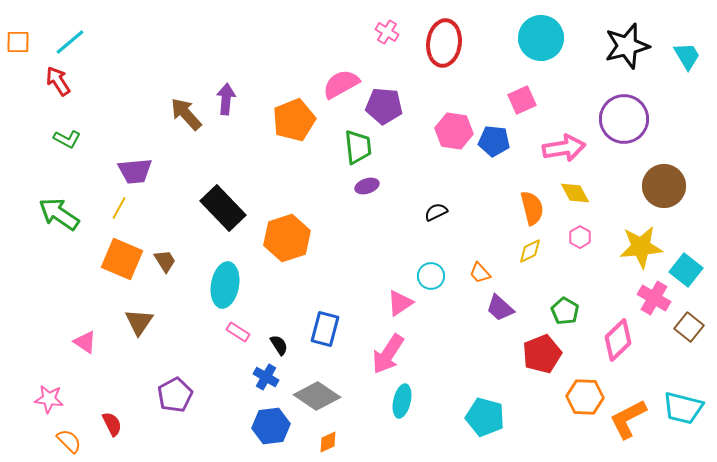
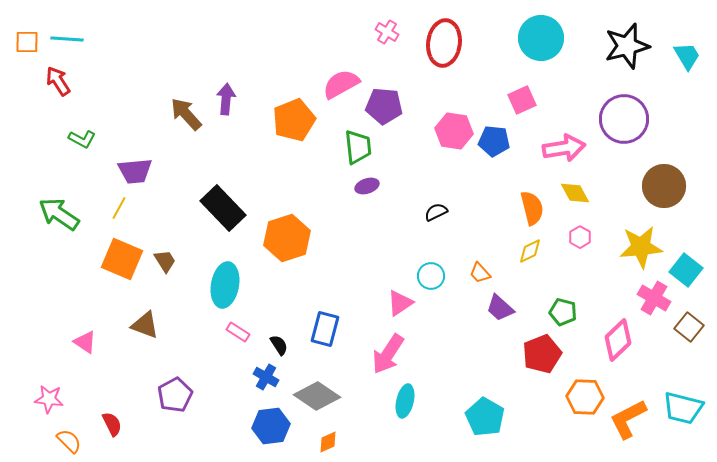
orange square at (18, 42): moved 9 px right
cyan line at (70, 42): moved 3 px left, 3 px up; rotated 44 degrees clockwise
green L-shape at (67, 139): moved 15 px right
green pentagon at (565, 311): moved 2 px left, 1 px down; rotated 16 degrees counterclockwise
brown triangle at (139, 322): moved 6 px right, 3 px down; rotated 44 degrees counterclockwise
cyan ellipse at (402, 401): moved 3 px right
cyan pentagon at (485, 417): rotated 15 degrees clockwise
